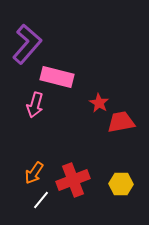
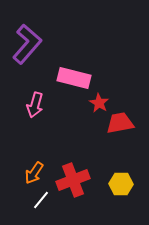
pink rectangle: moved 17 px right, 1 px down
red trapezoid: moved 1 px left, 1 px down
